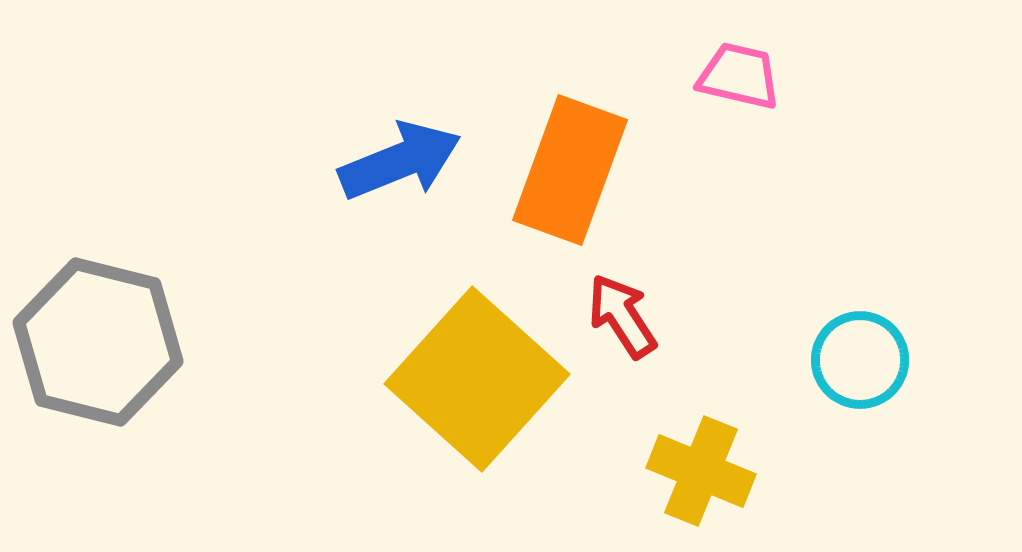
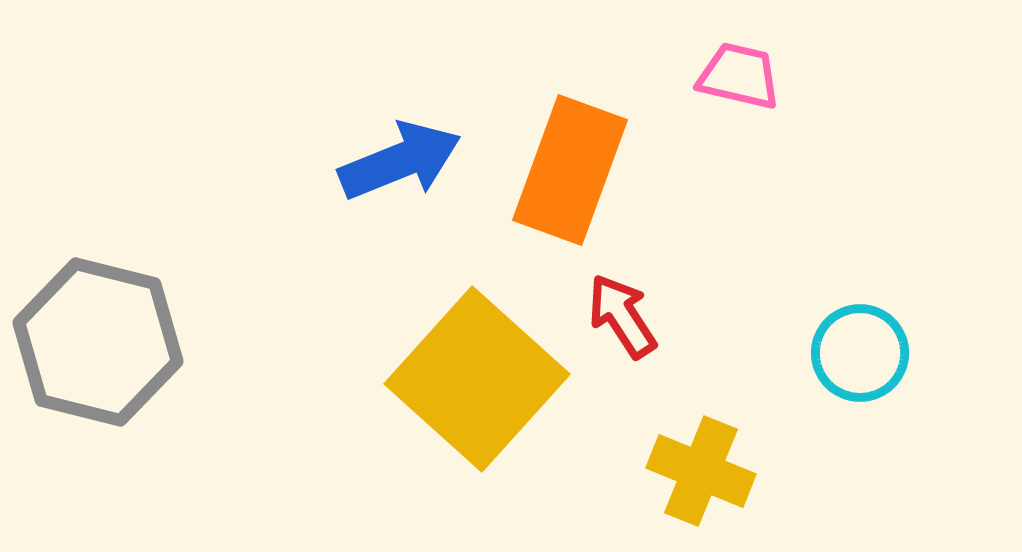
cyan circle: moved 7 px up
